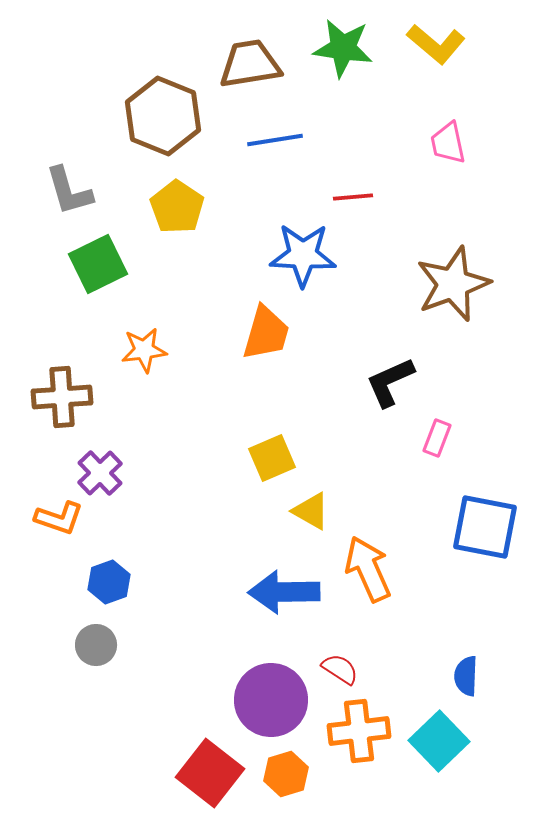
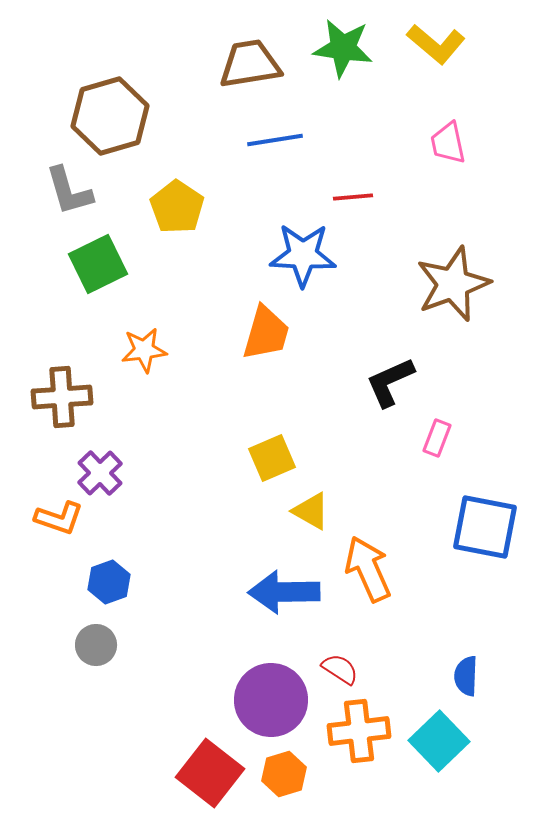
brown hexagon: moved 53 px left; rotated 22 degrees clockwise
orange hexagon: moved 2 px left
